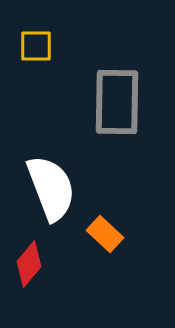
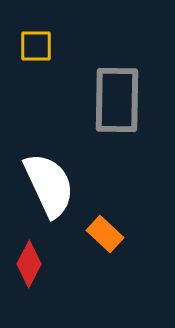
gray rectangle: moved 2 px up
white semicircle: moved 2 px left, 3 px up; rotated 4 degrees counterclockwise
red diamond: rotated 12 degrees counterclockwise
